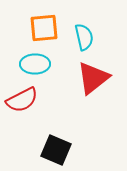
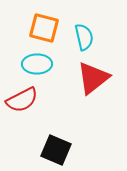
orange square: rotated 20 degrees clockwise
cyan ellipse: moved 2 px right
